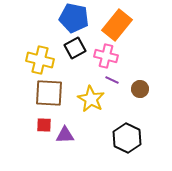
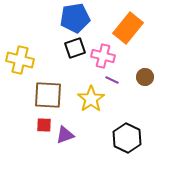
blue pentagon: moved 1 px right; rotated 20 degrees counterclockwise
orange rectangle: moved 11 px right, 3 px down
black square: rotated 10 degrees clockwise
pink cross: moved 3 px left
yellow cross: moved 20 px left
brown circle: moved 5 px right, 12 px up
brown square: moved 1 px left, 2 px down
yellow star: rotated 8 degrees clockwise
purple triangle: rotated 18 degrees counterclockwise
